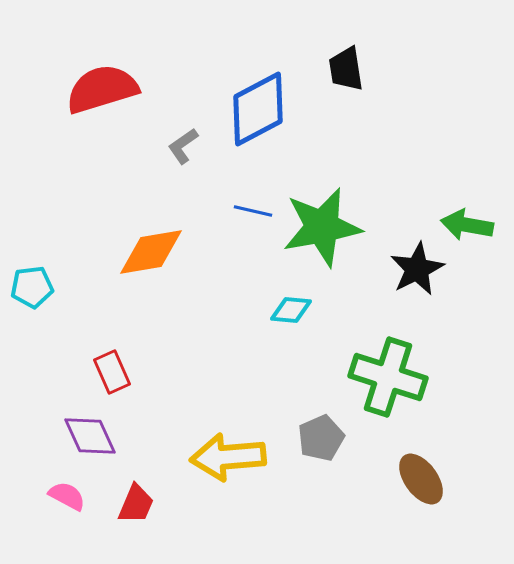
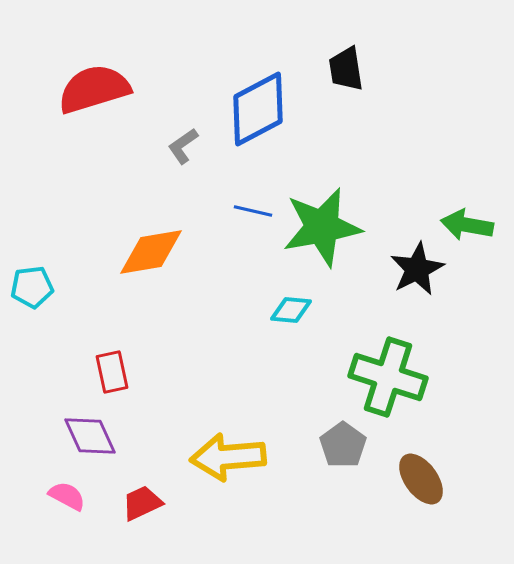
red semicircle: moved 8 px left
red rectangle: rotated 12 degrees clockwise
gray pentagon: moved 22 px right, 7 px down; rotated 12 degrees counterclockwise
red trapezoid: moved 6 px right, 1 px up; rotated 138 degrees counterclockwise
